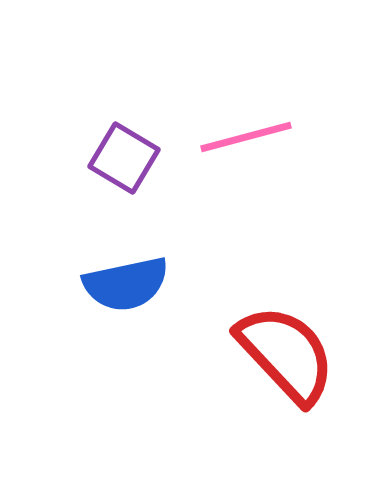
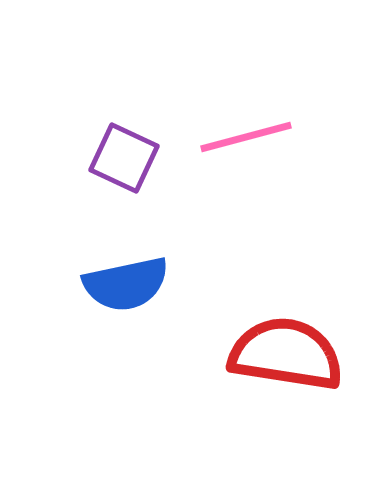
purple square: rotated 6 degrees counterclockwise
red semicircle: rotated 38 degrees counterclockwise
